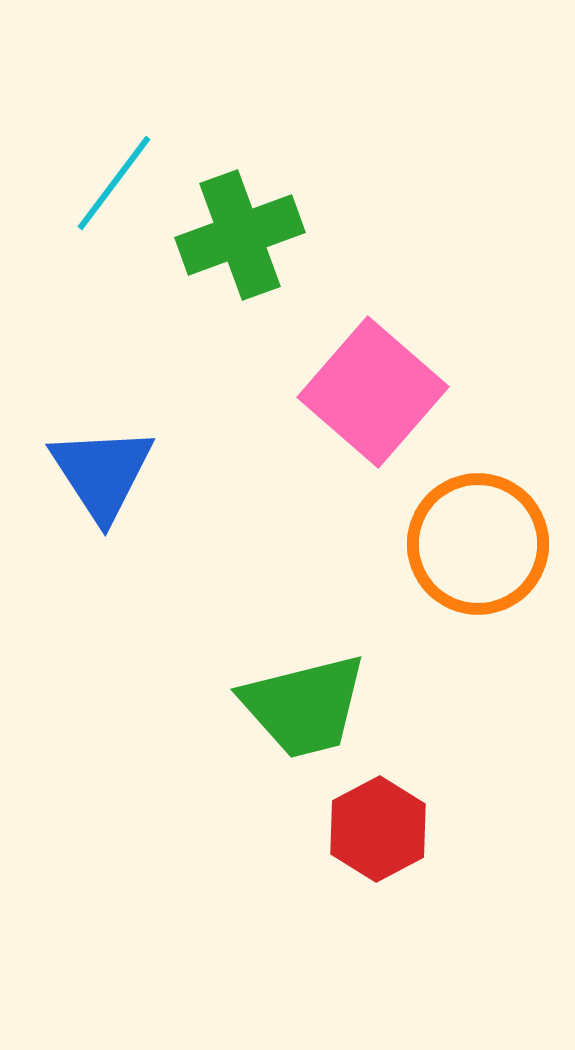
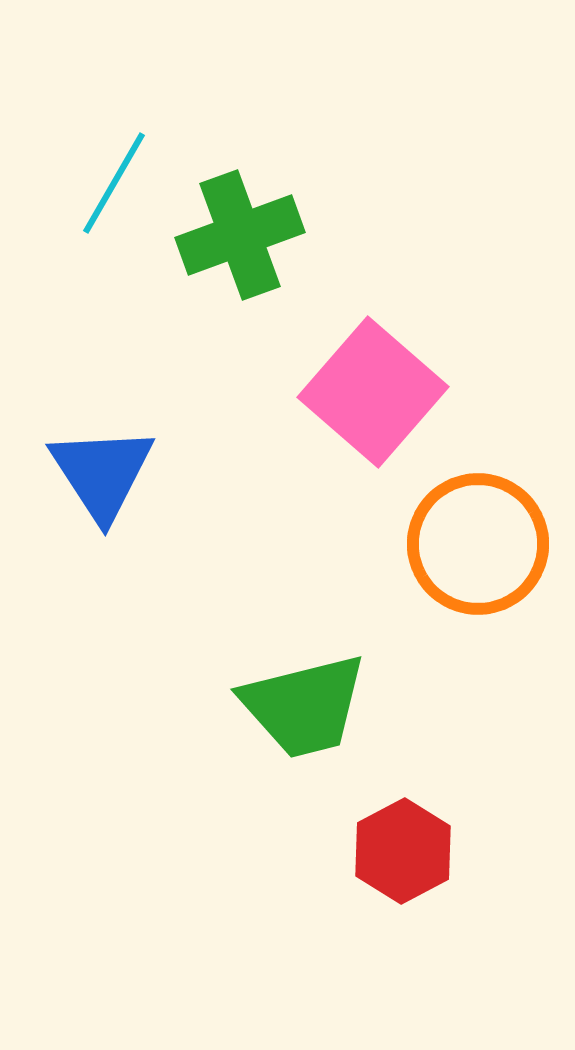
cyan line: rotated 7 degrees counterclockwise
red hexagon: moved 25 px right, 22 px down
